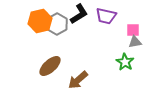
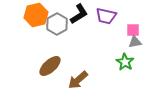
orange hexagon: moved 4 px left, 6 px up
